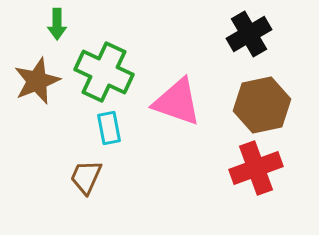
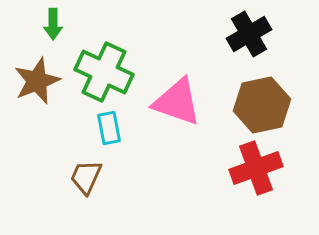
green arrow: moved 4 px left
